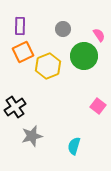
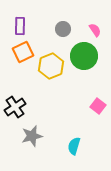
pink semicircle: moved 4 px left, 5 px up
yellow hexagon: moved 3 px right
